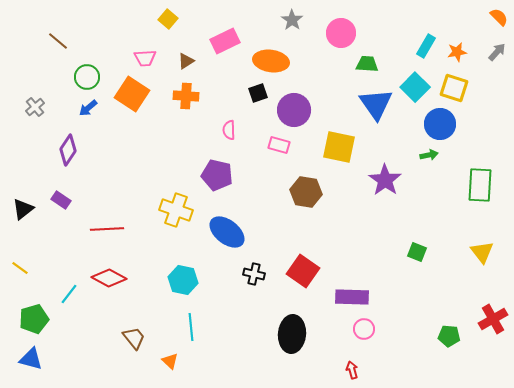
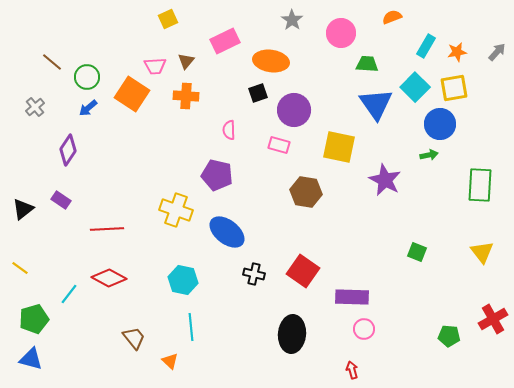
orange semicircle at (499, 17): moved 107 px left; rotated 66 degrees counterclockwise
yellow square at (168, 19): rotated 24 degrees clockwise
brown line at (58, 41): moved 6 px left, 21 px down
pink trapezoid at (145, 58): moved 10 px right, 8 px down
brown triangle at (186, 61): rotated 18 degrees counterclockwise
yellow square at (454, 88): rotated 28 degrees counterclockwise
purple star at (385, 180): rotated 8 degrees counterclockwise
